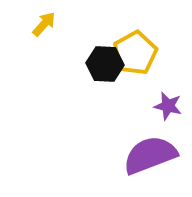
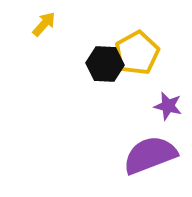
yellow pentagon: moved 2 px right
